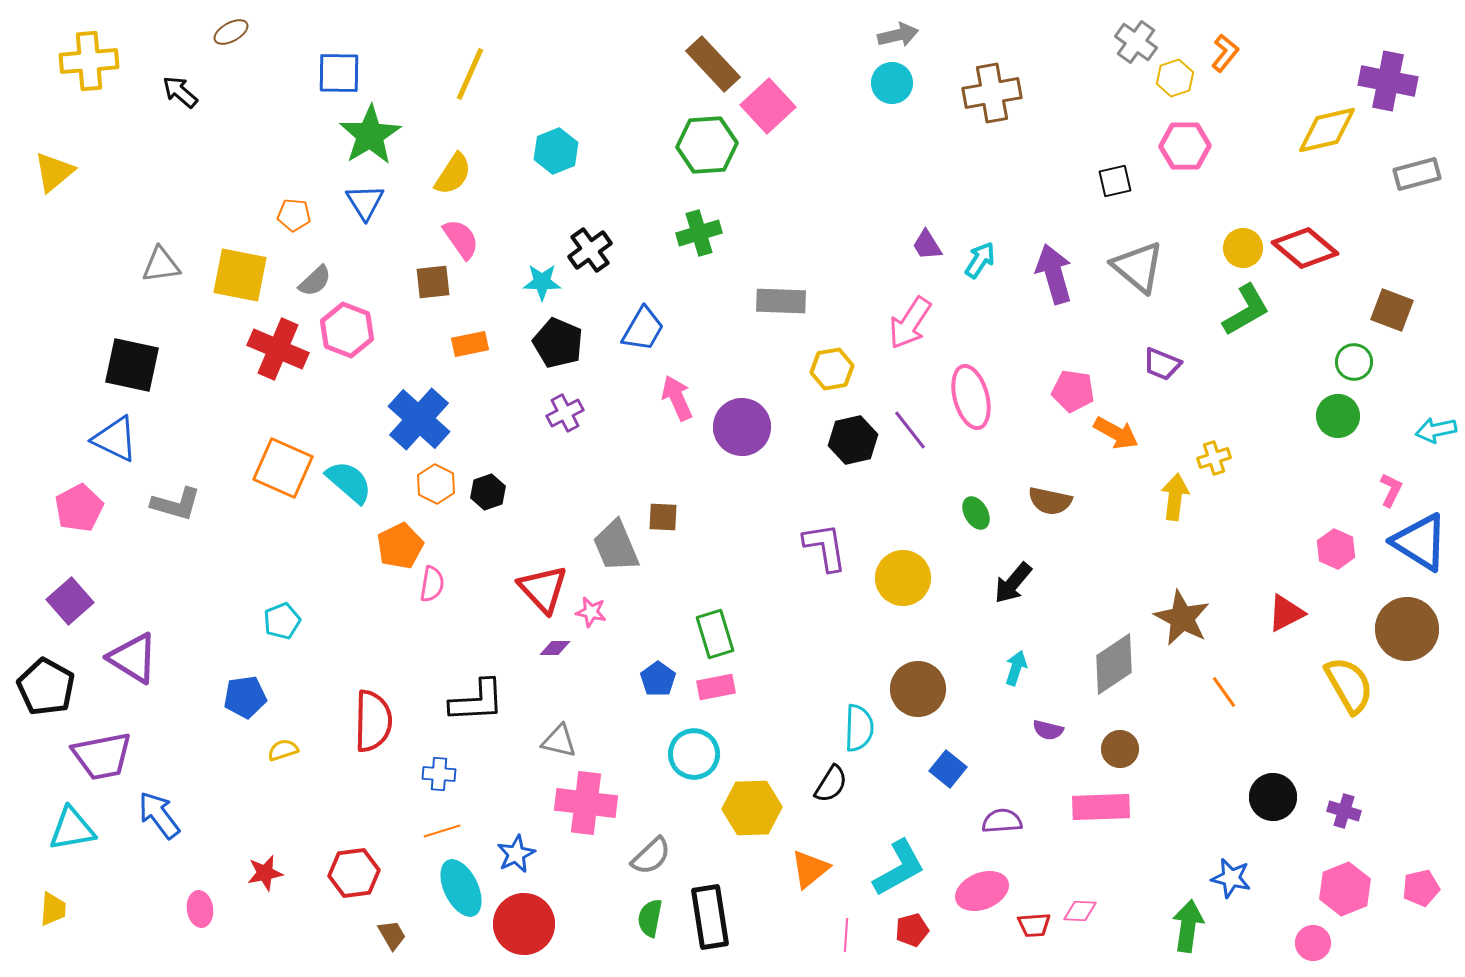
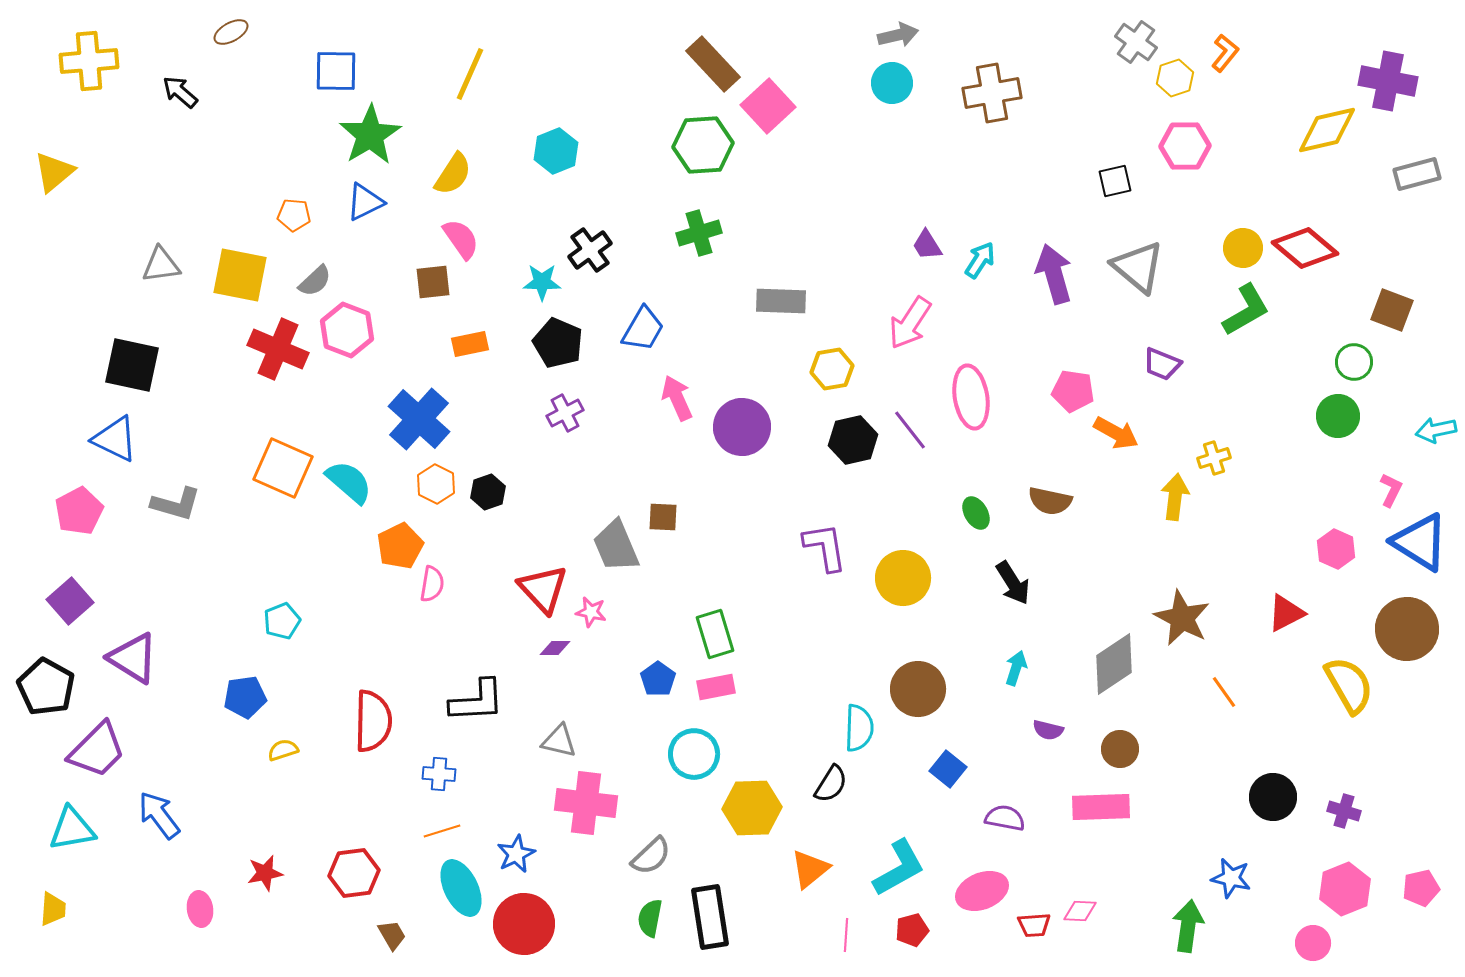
blue square at (339, 73): moved 3 px left, 2 px up
green hexagon at (707, 145): moved 4 px left
blue triangle at (365, 202): rotated 36 degrees clockwise
pink ellipse at (971, 397): rotated 6 degrees clockwise
pink pentagon at (79, 508): moved 3 px down
black arrow at (1013, 583): rotated 72 degrees counterclockwise
purple trapezoid at (102, 756): moved 5 px left, 6 px up; rotated 34 degrees counterclockwise
purple semicircle at (1002, 821): moved 3 px right, 3 px up; rotated 15 degrees clockwise
